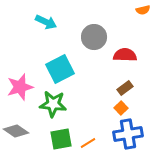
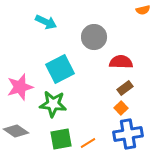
red semicircle: moved 4 px left, 7 px down
